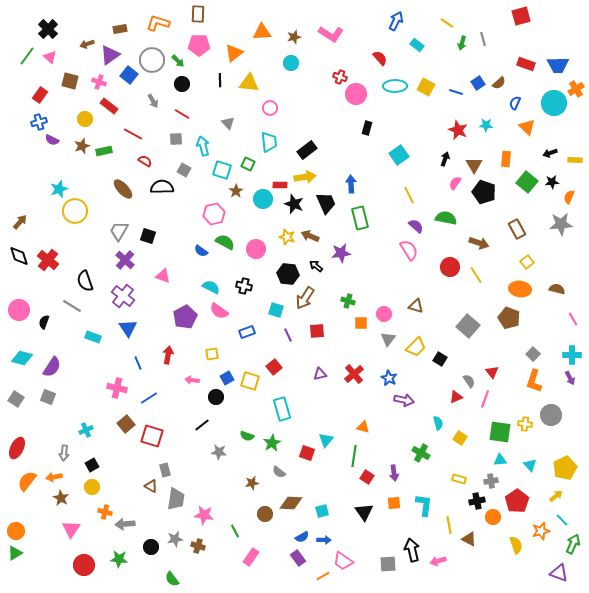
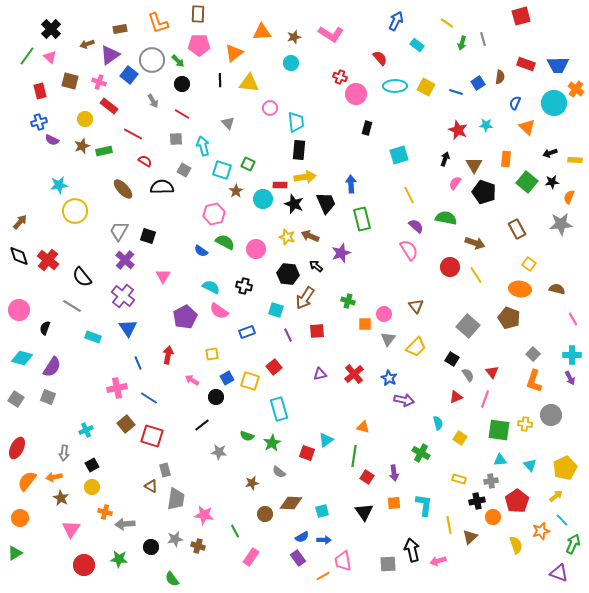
orange L-shape at (158, 23): rotated 125 degrees counterclockwise
black cross at (48, 29): moved 3 px right
brown semicircle at (499, 83): moved 1 px right, 6 px up; rotated 40 degrees counterclockwise
orange cross at (576, 89): rotated 21 degrees counterclockwise
red rectangle at (40, 95): moved 4 px up; rotated 49 degrees counterclockwise
cyan trapezoid at (269, 142): moved 27 px right, 20 px up
black rectangle at (307, 150): moved 8 px left; rotated 48 degrees counterclockwise
cyan square at (399, 155): rotated 18 degrees clockwise
cyan star at (59, 189): moved 4 px up; rotated 12 degrees clockwise
green rectangle at (360, 218): moved 2 px right, 1 px down
brown arrow at (479, 243): moved 4 px left
purple star at (341, 253): rotated 12 degrees counterclockwise
yellow square at (527, 262): moved 2 px right, 2 px down; rotated 16 degrees counterclockwise
pink triangle at (163, 276): rotated 42 degrees clockwise
black semicircle at (85, 281): moved 3 px left, 4 px up; rotated 20 degrees counterclockwise
brown triangle at (416, 306): rotated 35 degrees clockwise
black semicircle at (44, 322): moved 1 px right, 6 px down
orange square at (361, 323): moved 4 px right, 1 px down
black square at (440, 359): moved 12 px right
pink arrow at (192, 380): rotated 24 degrees clockwise
gray semicircle at (469, 381): moved 1 px left, 6 px up
pink cross at (117, 388): rotated 24 degrees counterclockwise
blue line at (149, 398): rotated 66 degrees clockwise
cyan rectangle at (282, 409): moved 3 px left
green square at (500, 432): moved 1 px left, 2 px up
cyan triangle at (326, 440): rotated 14 degrees clockwise
orange circle at (16, 531): moved 4 px right, 13 px up
brown triangle at (469, 539): moved 1 px right, 2 px up; rotated 49 degrees clockwise
pink trapezoid at (343, 561): rotated 45 degrees clockwise
